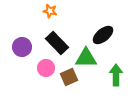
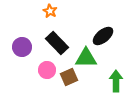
orange star: rotated 16 degrees clockwise
black ellipse: moved 1 px down
pink circle: moved 1 px right, 2 px down
green arrow: moved 6 px down
